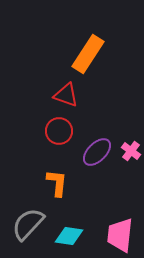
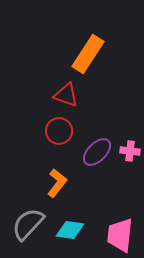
pink cross: moved 1 px left; rotated 30 degrees counterclockwise
orange L-shape: rotated 32 degrees clockwise
cyan diamond: moved 1 px right, 6 px up
